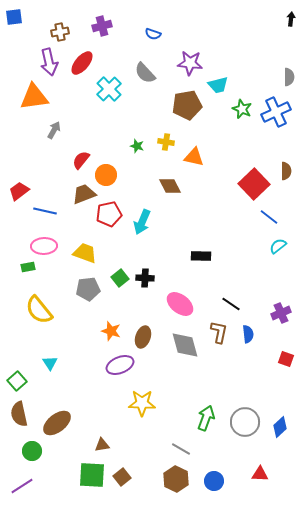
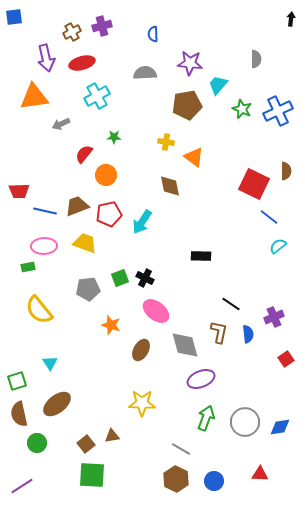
brown cross at (60, 32): moved 12 px right; rotated 18 degrees counterclockwise
blue semicircle at (153, 34): rotated 70 degrees clockwise
purple arrow at (49, 62): moved 3 px left, 4 px up
red ellipse at (82, 63): rotated 35 degrees clockwise
gray semicircle at (145, 73): rotated 130 degrees clockwise
gray semicircle at (289, 77): moved 33 px left, 18 px up
cyan trapezoid at (218, 85): rotated 145 degrees clockwise
cyan cross at (109, 89): moved 12 px left, 7 px down; rotated 15 degrees clockwise
blue cross at (276, 112): moved 2 px right, 1 px up
gray arrow at (54, 130): moved 7 px right, 6 px up; rotated 144 degrees counterclockwise
green star at (137, 146): moved 23 px left, 9 px up; rotated 16 degrees counterclockwise
orange triangle at (194, 157): rotated 25 degrees clockwise
red semicircle at (81, 160): moved 3 px right, 6 px up
red square at (254, 184): rotated 20 degrees counterclockwise
brown diamond at (170, 186): rotated 15 degrees clockwise
red trapezoid at (19, 191): rotated 145 degrees counterclockwise
brown trapezoid at (84, 194): moved 7 px left, 12 px down
cyan arrow at (142, 222): rotated 10 degrees clockwise
yellow trapezoid at (85, 253): moved 10 px up
green square at (120, 278): rotated 18 degrees clockwise
black cross at (145, 278): rotated 24 degrees clockwise
pink ellipse at (180, 304): moved 24 px left, 7 px down
purple cross at (281, 313): moved 7 px left, 4 px down
orange star at (111, 331): moved 6 px up
brown ellipse at (143, 337): moved 2 px left, 13 px down; rotated 10 degrees clockwise
red square at (286, 359): rotated 35 degrees clockwise
purple ellipse at (120, 365): moved 81 px right, 14 px down
green square at (17, 381): rotated 24 degrees clockwise
brown ellipse at (57, 423): moved 19 px up
blue diamond at (280, 427): rotated 35 degrees clockwise
brown triangle at (102, 445): moved 10 px right, 9 px up
green circle at (32, 451): moved 5 px right, 8 px up
brown square at (122, 477): moved 36 px left, 33 px up
